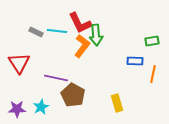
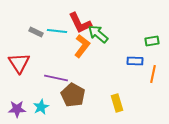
green arrow: moved 2 px right, 1 px up; rotated 135 degrees clockwise
